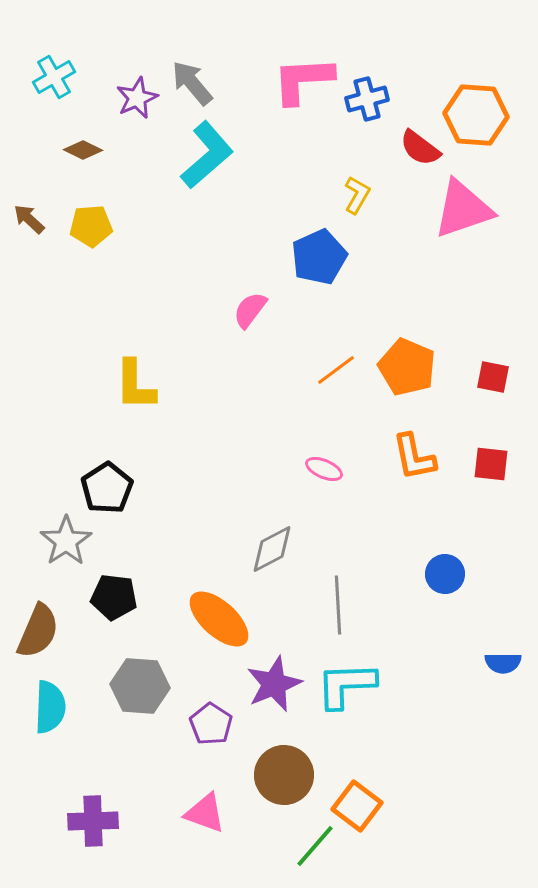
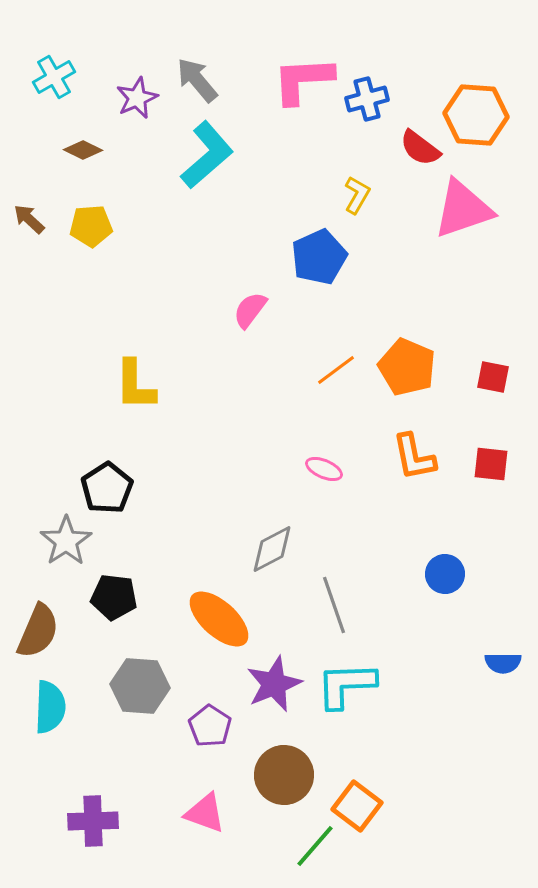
gray arrow at (192, 83): moved 5 px right, 3 px up
gray line at (338, 605): moved 4 px left; rotated 16 degrees counterclockwise
purple pentagon at (211, 724): moved 1 px left, 2 px down
